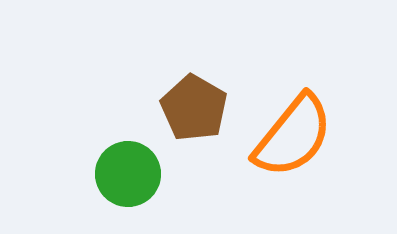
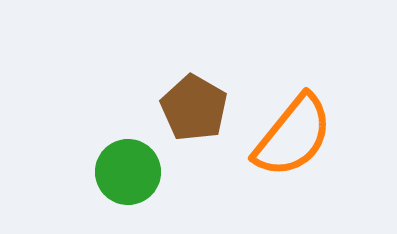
green circle: moved 2 px up
